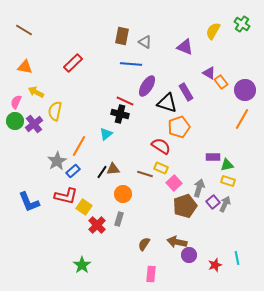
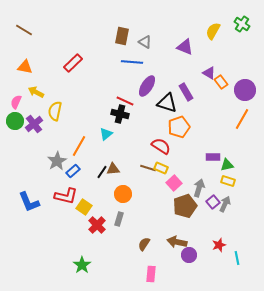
blue line at (131, 64): moved 1 px right, 2 px up
brown line at (145, 174): moved 3 px right, 6 px up
red star at (215, 265): moved 4 px right, 20 px up
